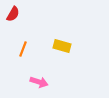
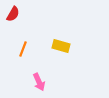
yellow rectangle: moved 1 px left
pink arrow: rotated 48 degrees clockwise
